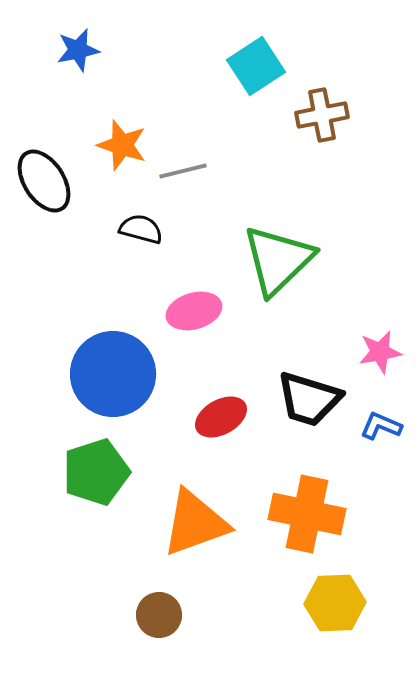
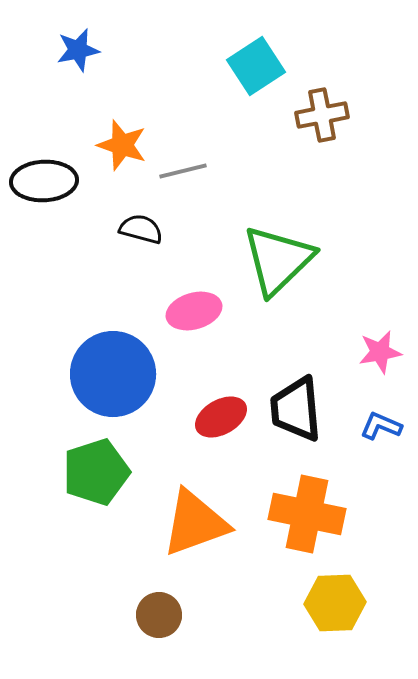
black ellipse: rotated 60 degrees counterclockwise
black trapezoid: moved 13 px left, 10 px down; rotated 68 degrees clockwise
